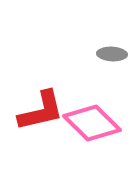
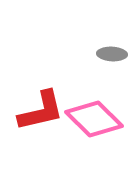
pink diamond: moved 2 px right, 4 px up
